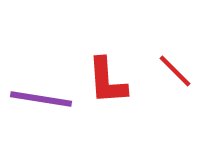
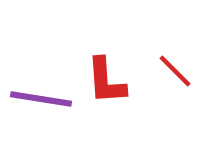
red L-shape: moved 1 px left
